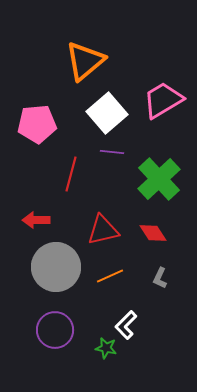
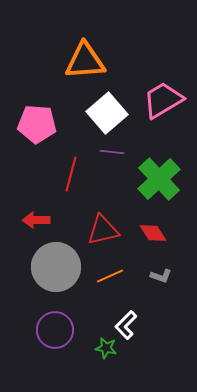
orange triangle: rotated 36 degrees clockwise
pink pentagon: rotated 9 degrees clockwise
gray L-shape: moved 1 px right, 2 px up; rotated 95 degrees counterclockwise
